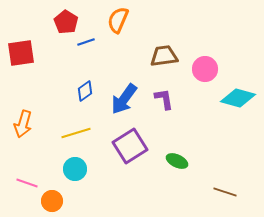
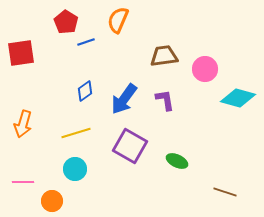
purple L-shape: moved 1 px right, 1 px down
purple square: rotated 28 degrees counterclockwise
pink line: moved 4 px left, 1 px up; rotated 20 degrees counterclockwise
